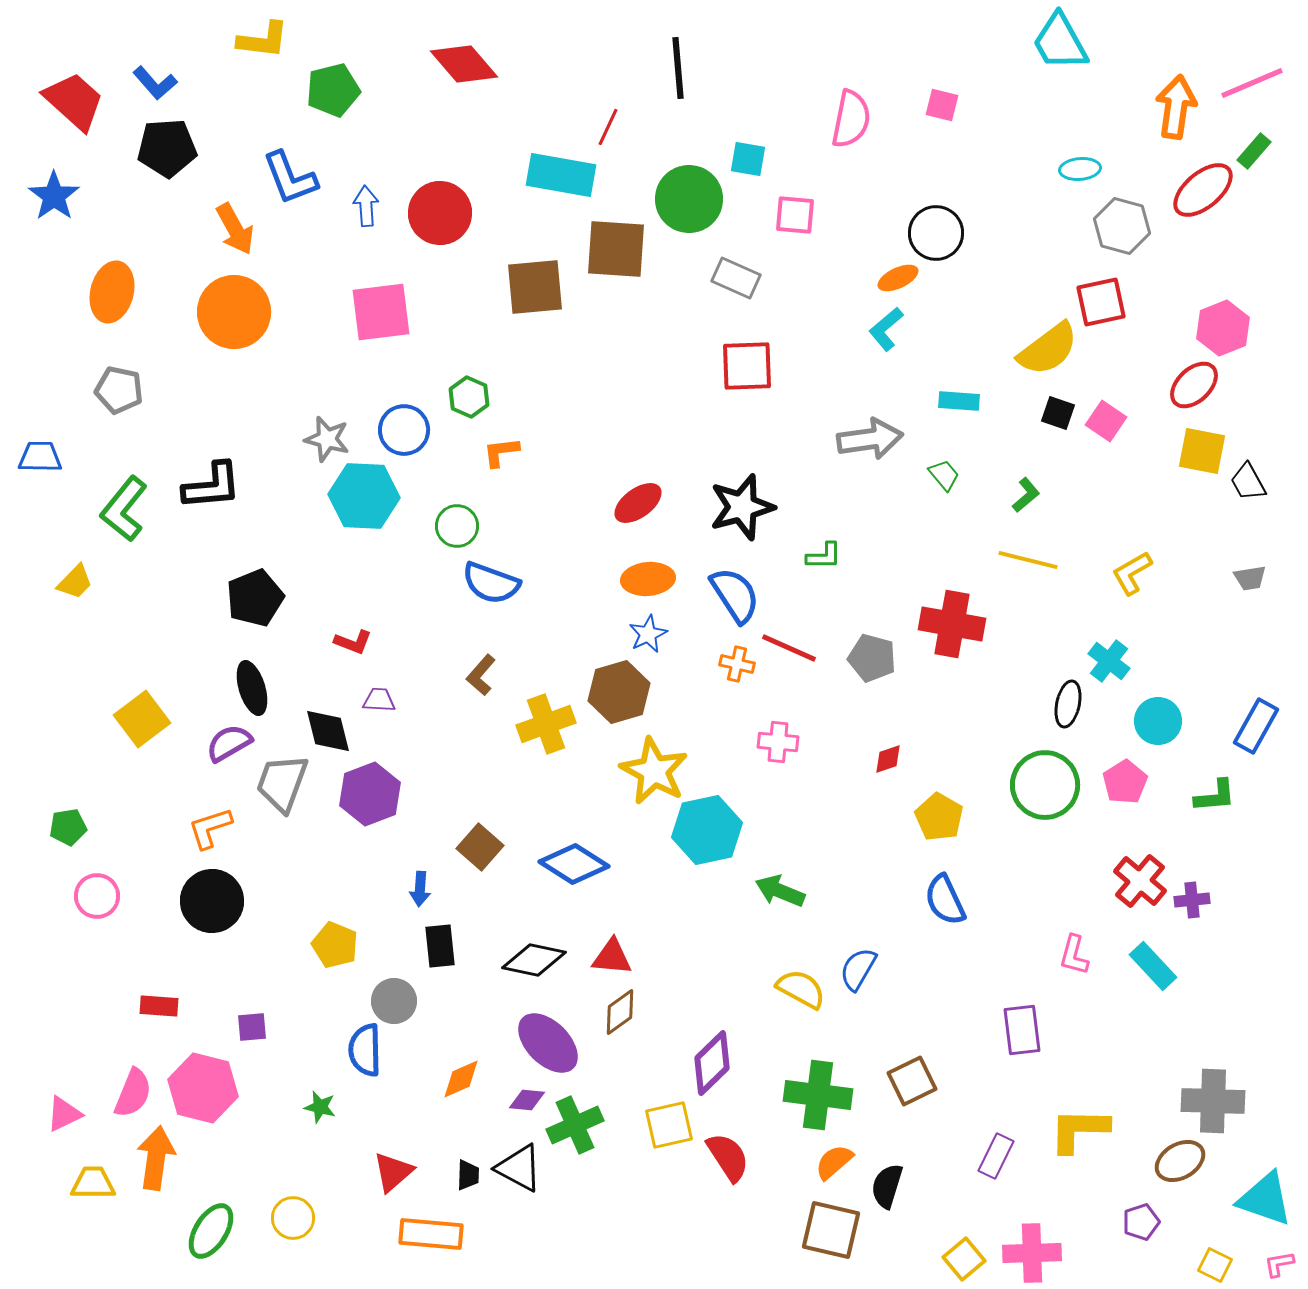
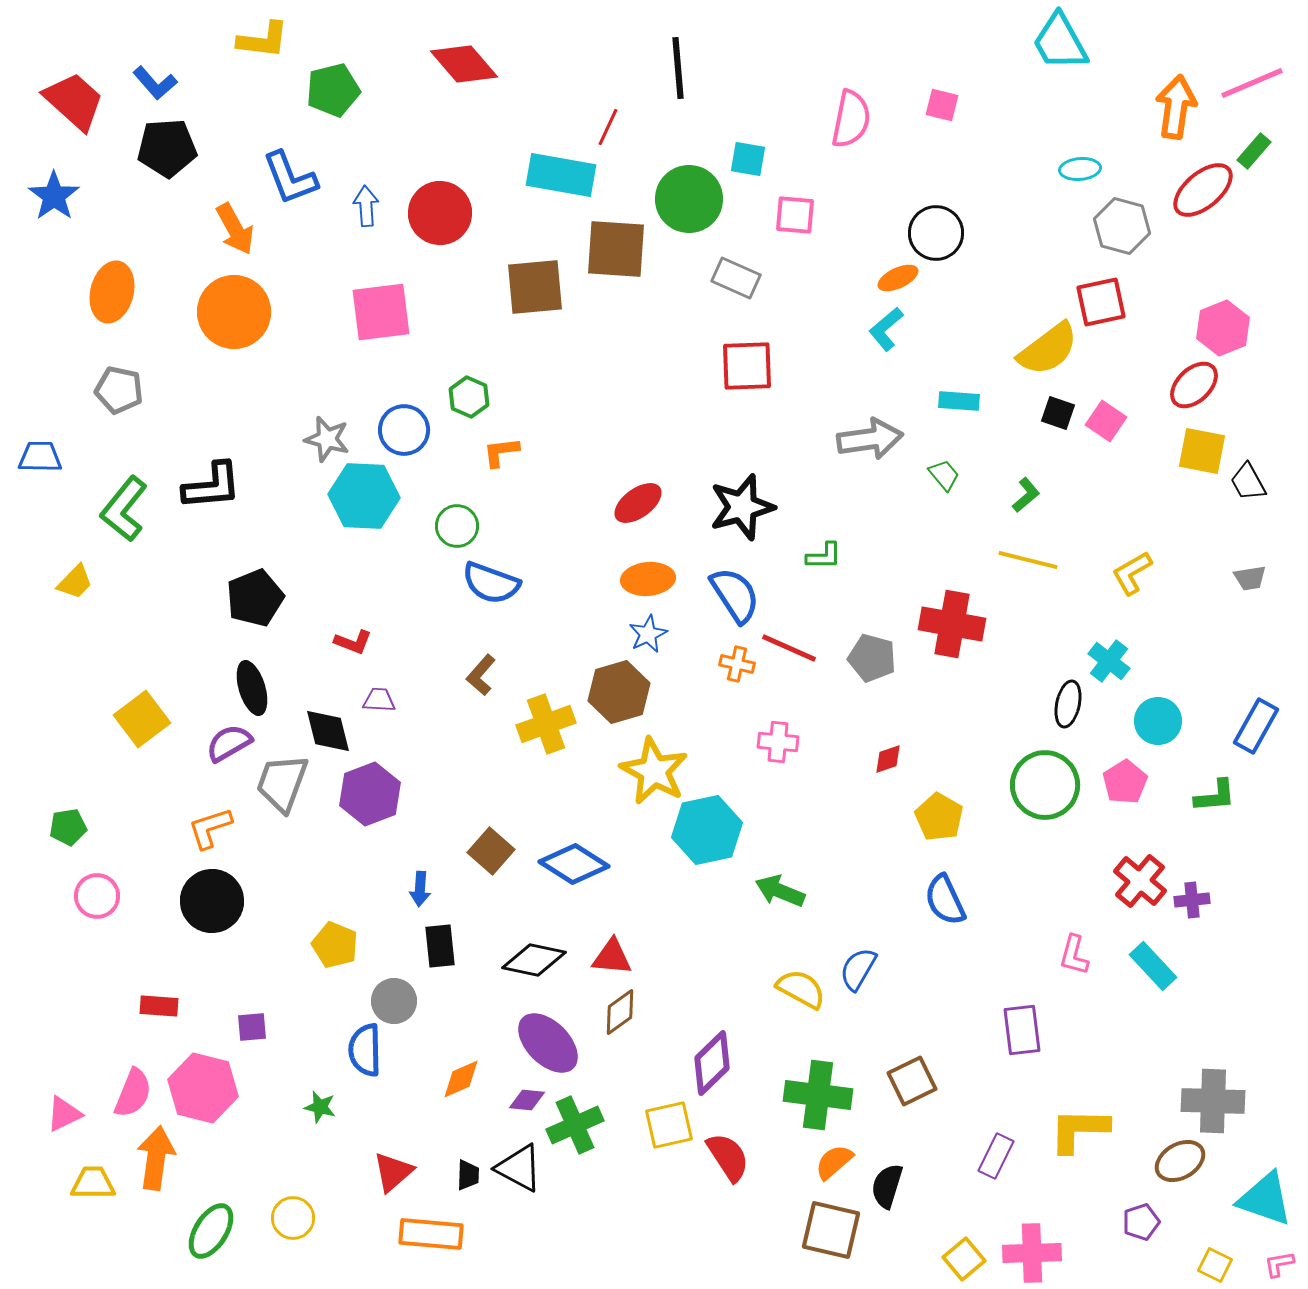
brown square at (480, 847): moved 11 px right, 4 px down
